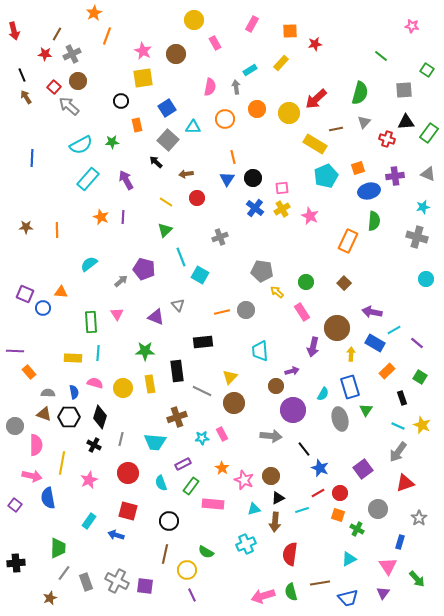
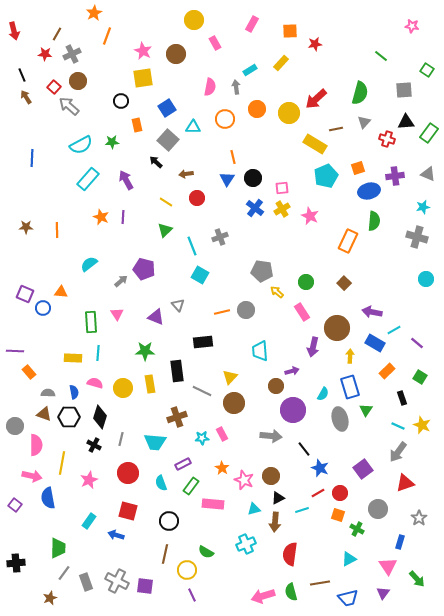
cyan line at (181, 257): moved 11 px right, 11 px up
yellow arrow at (351, 354): moved 1 px left, 2 px down
